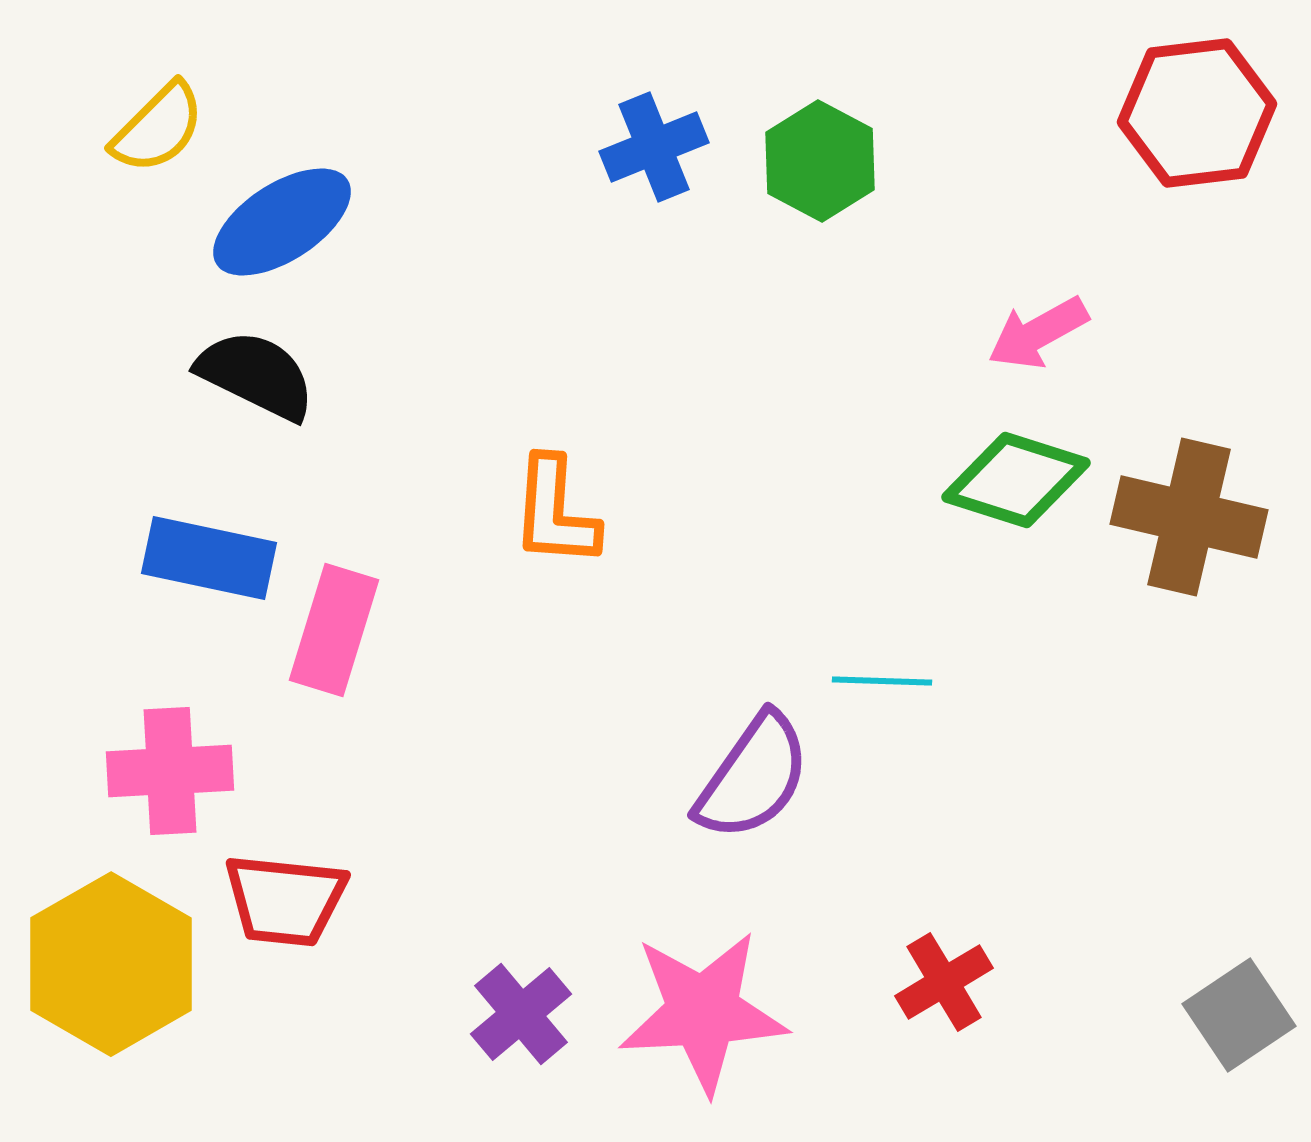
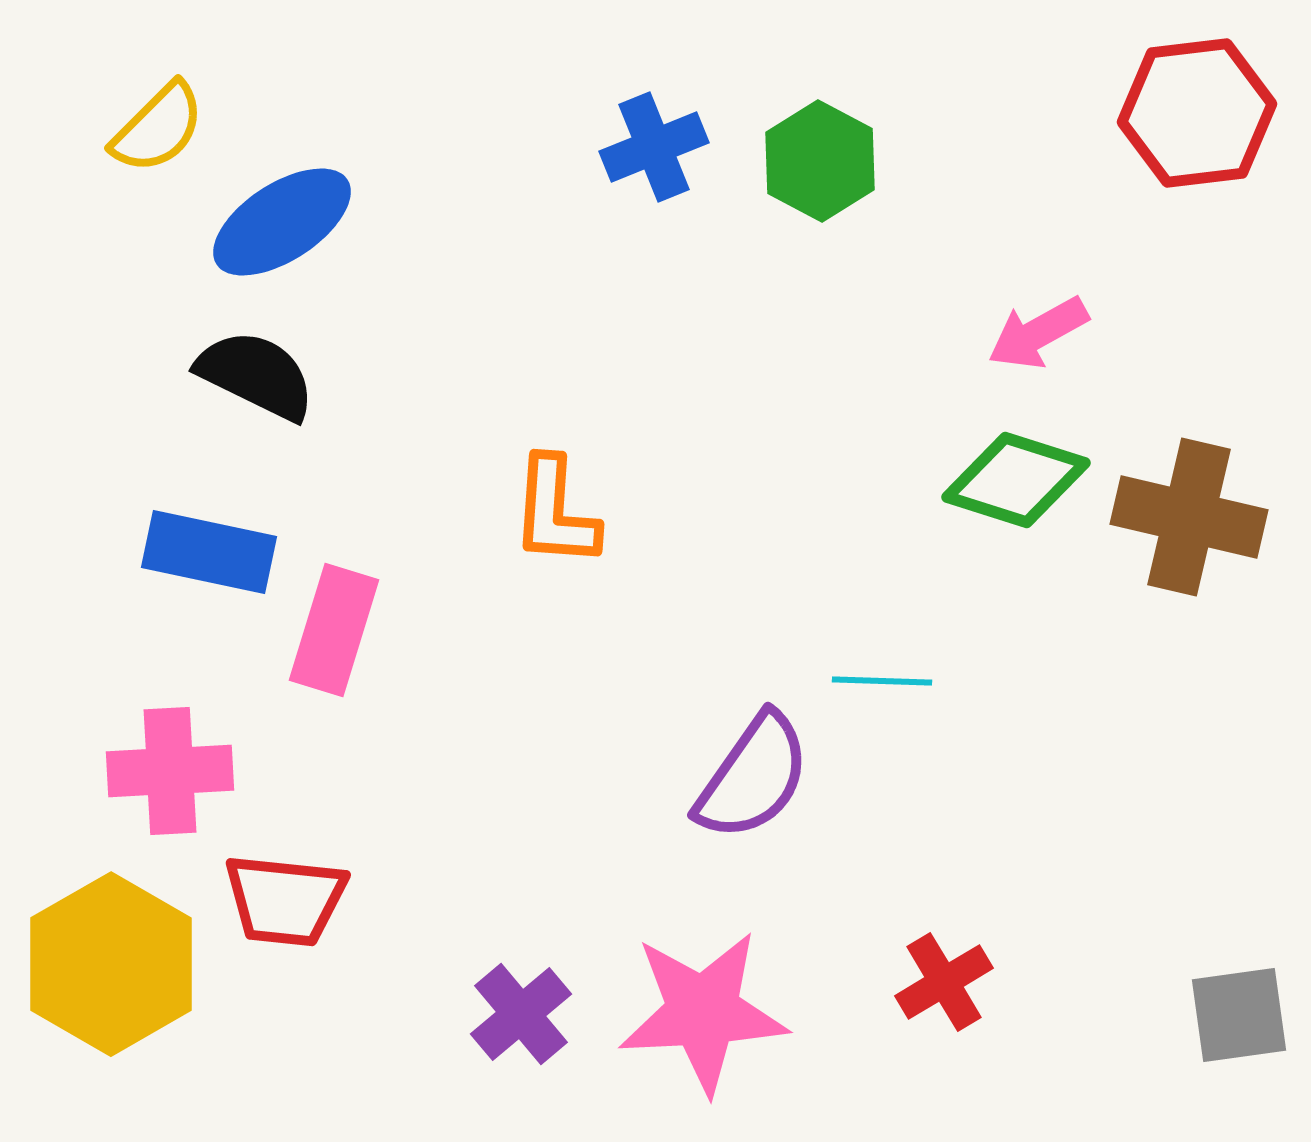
blue rectangle: moved 6 px up
gray square: rotated 26 degrees clockwise
